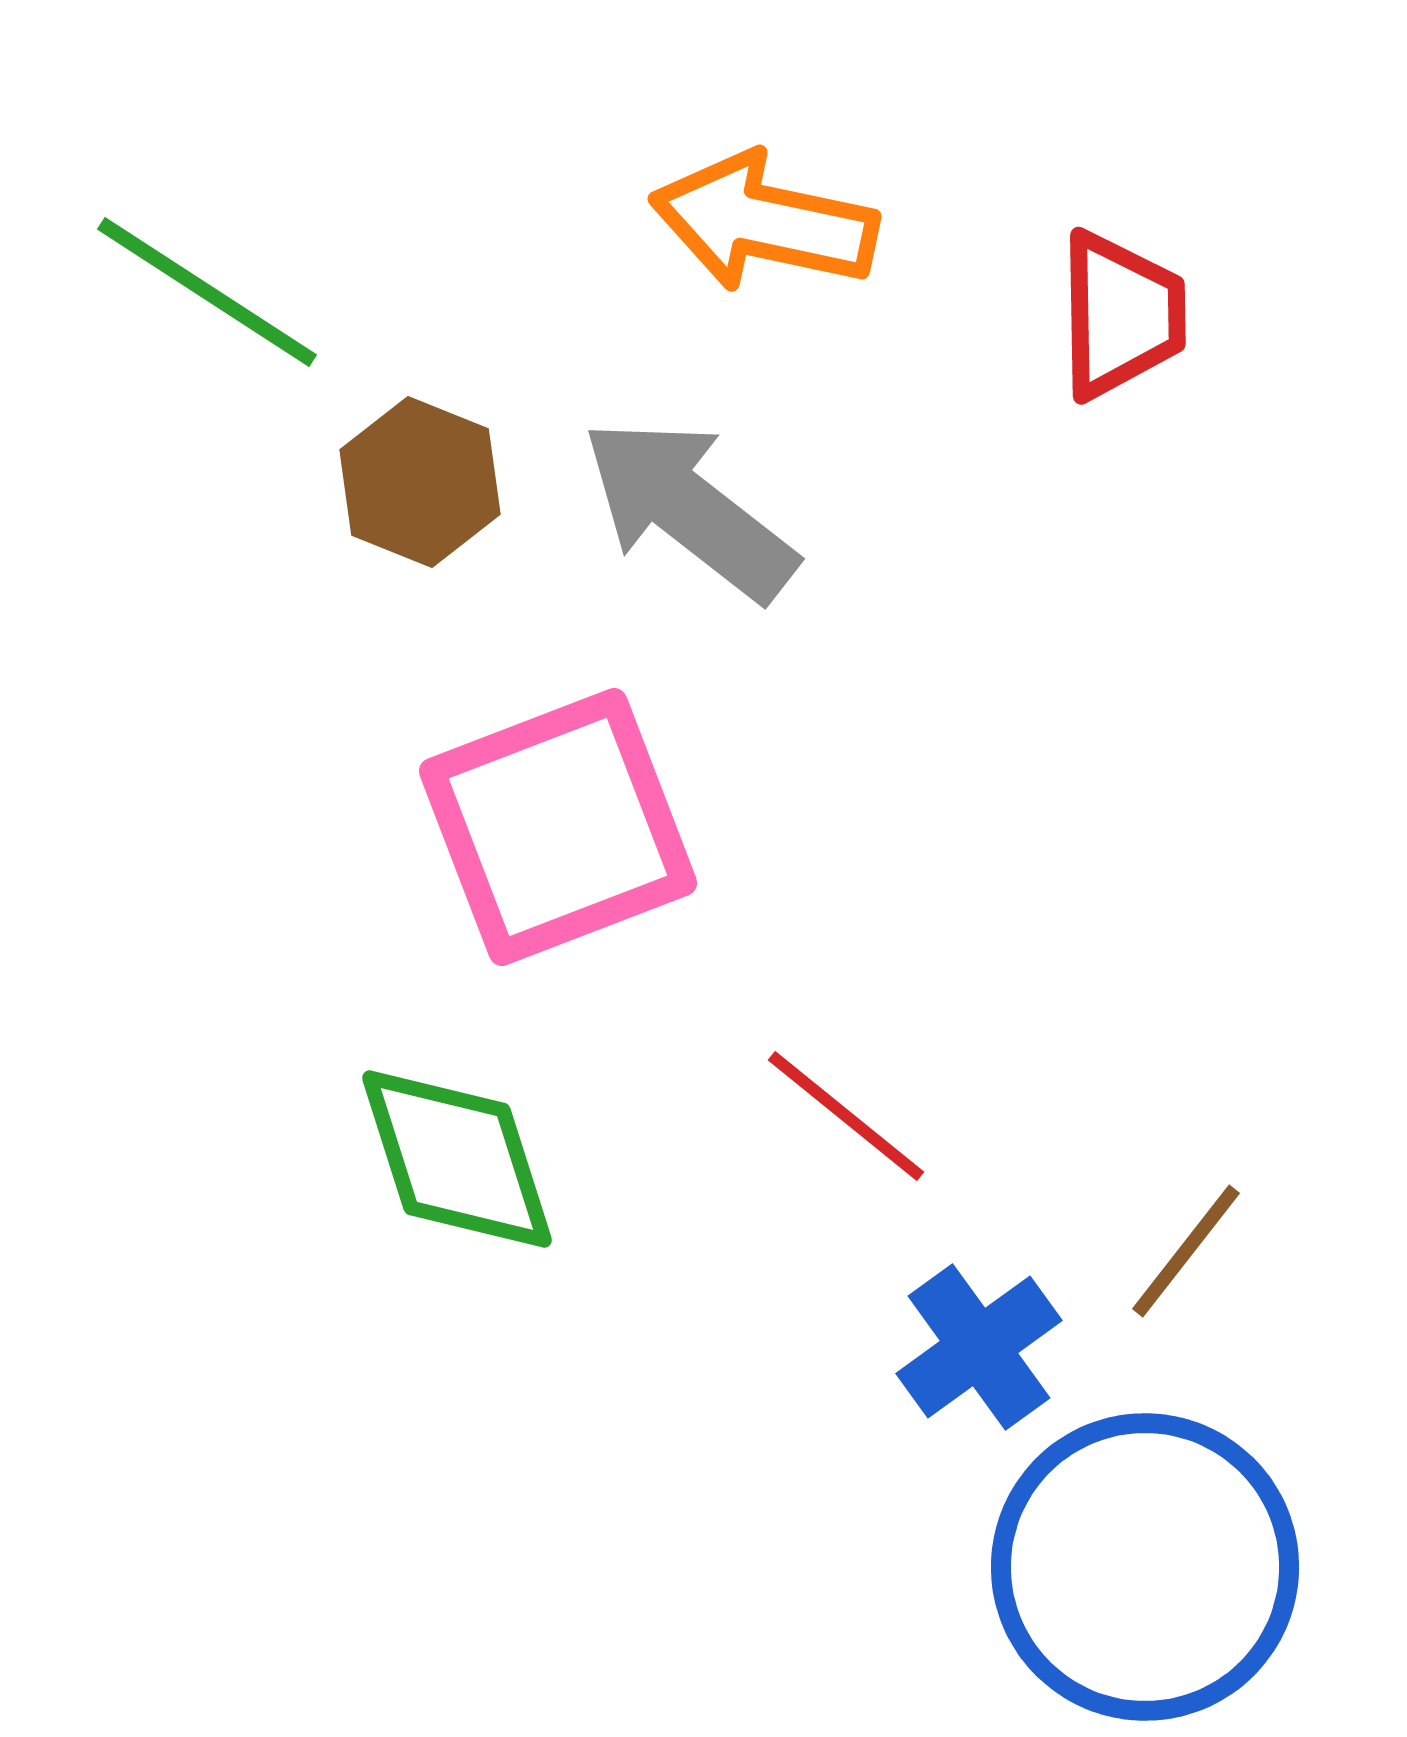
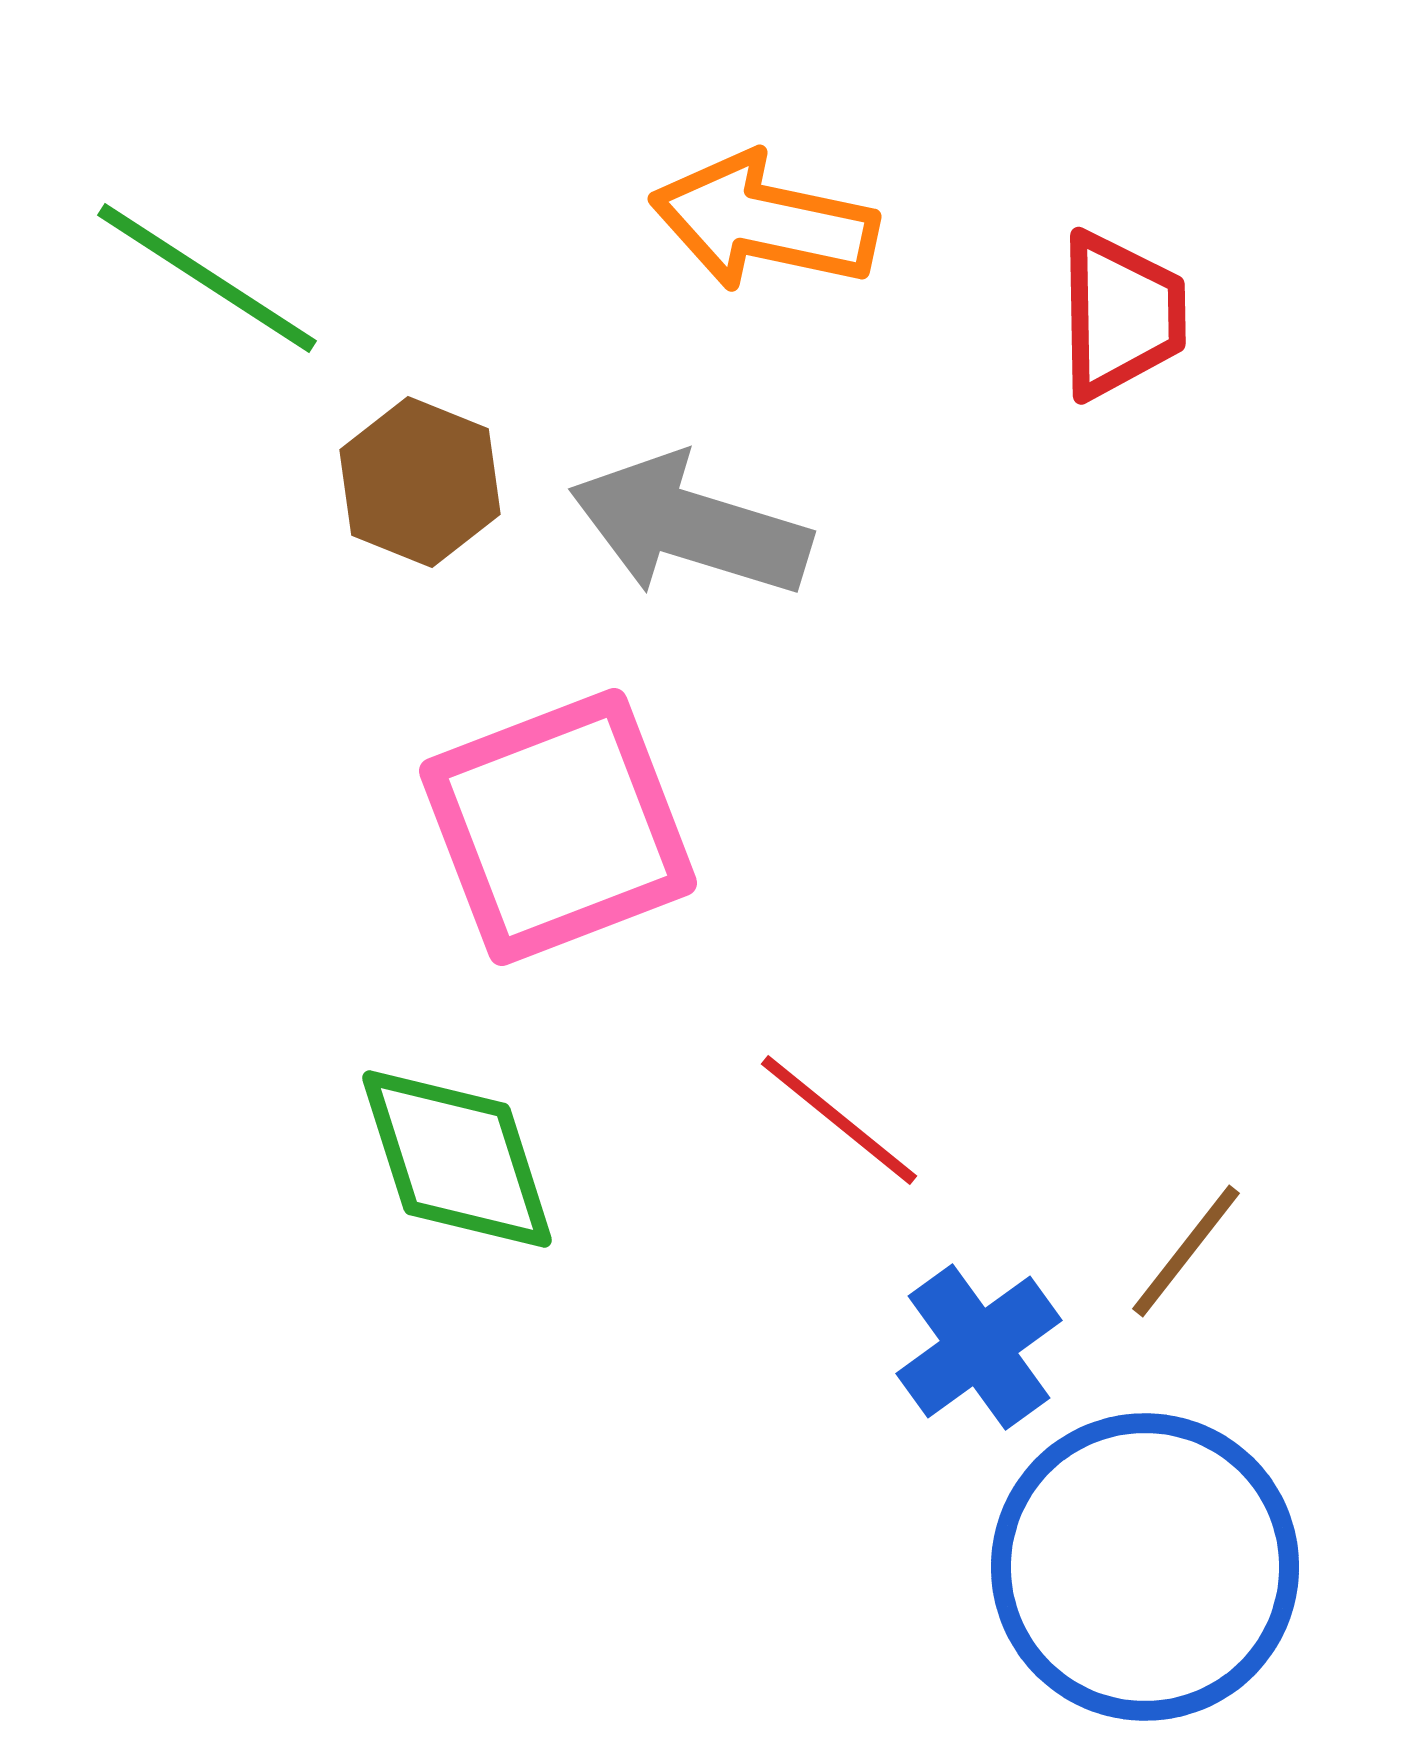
green line: moved 14 px up
gray arrow: moved 1 px right, 17 px down; rotated 21 degrees counterclockwise
red line: moved 7 px left, 4 px down
